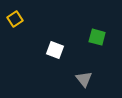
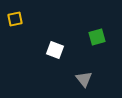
yellow square: rotated 21 degrees clockwise
green square: rotated 30 degrees counterclockwise
